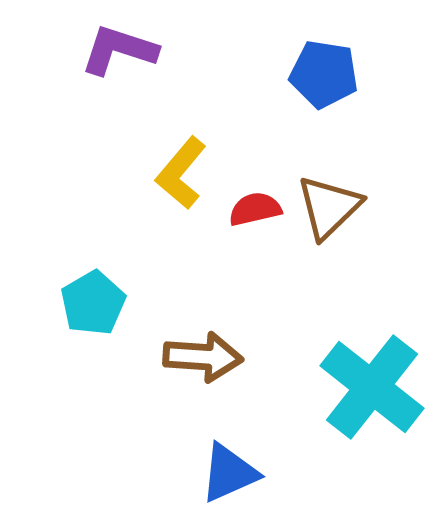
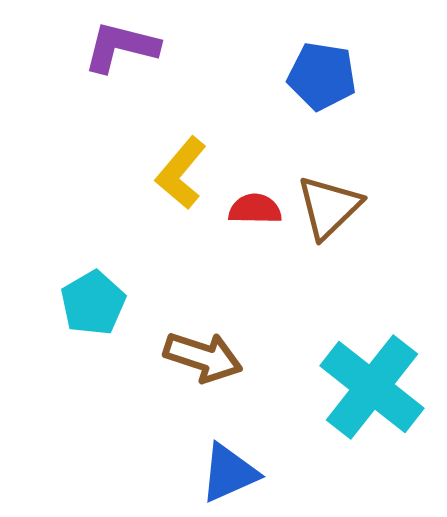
purple L-shape: moved 2 px right, 3 px up; rotated 4 degrees counterclockwise
blue pentagon: moved 2 px left, 2 px down
red semicircle: rotated 14 degrees clockwise
brown arrow: rotated 14 degrees clockwise
